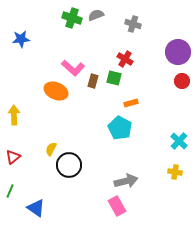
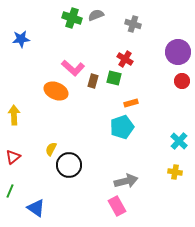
cyan pentagon: moved 2 px right, 1 px up; rotated 25 degrees clockwise
